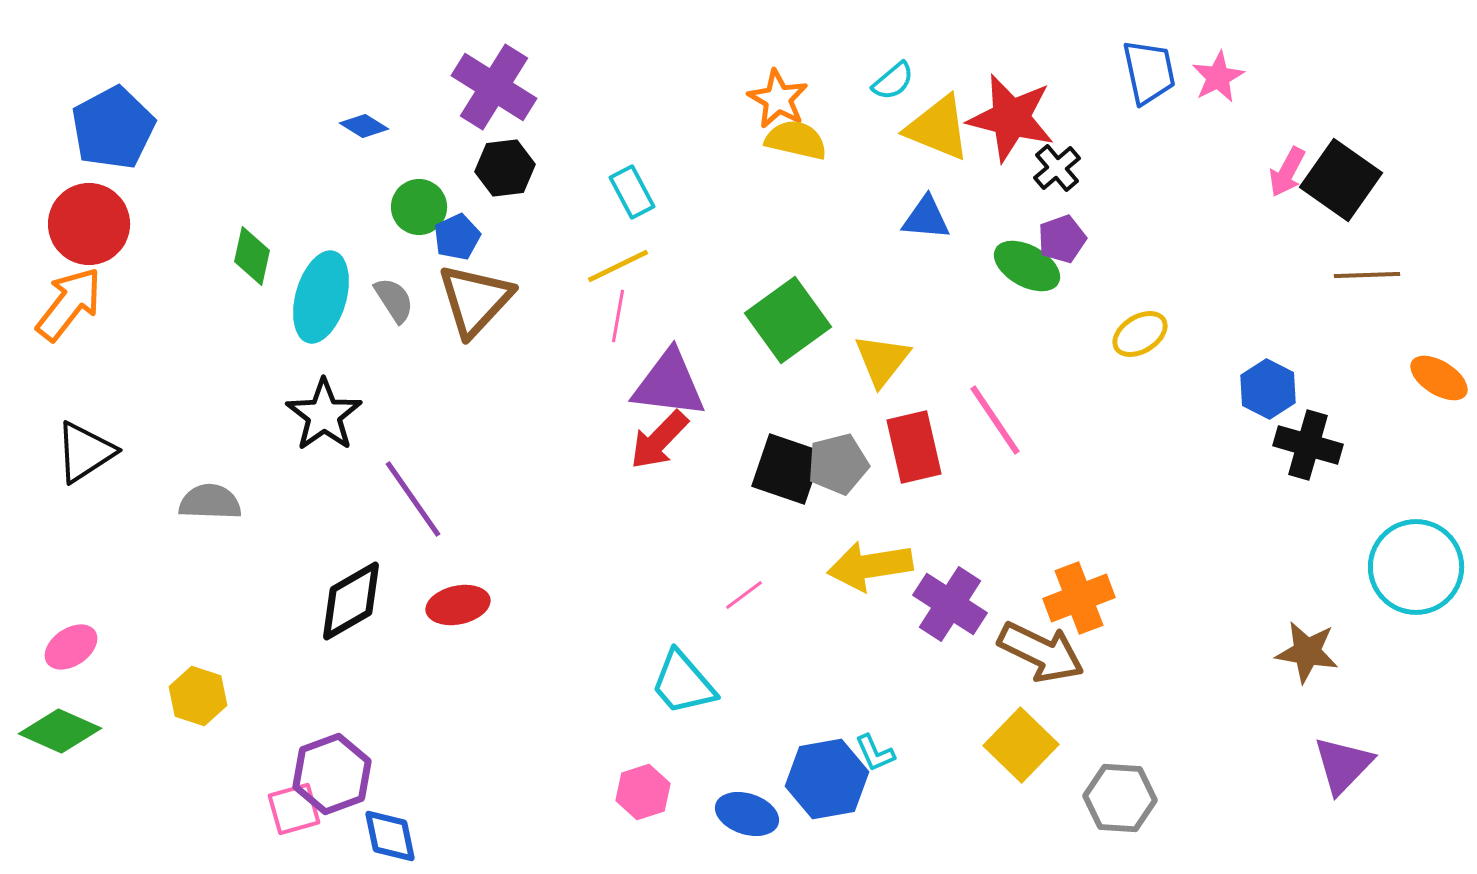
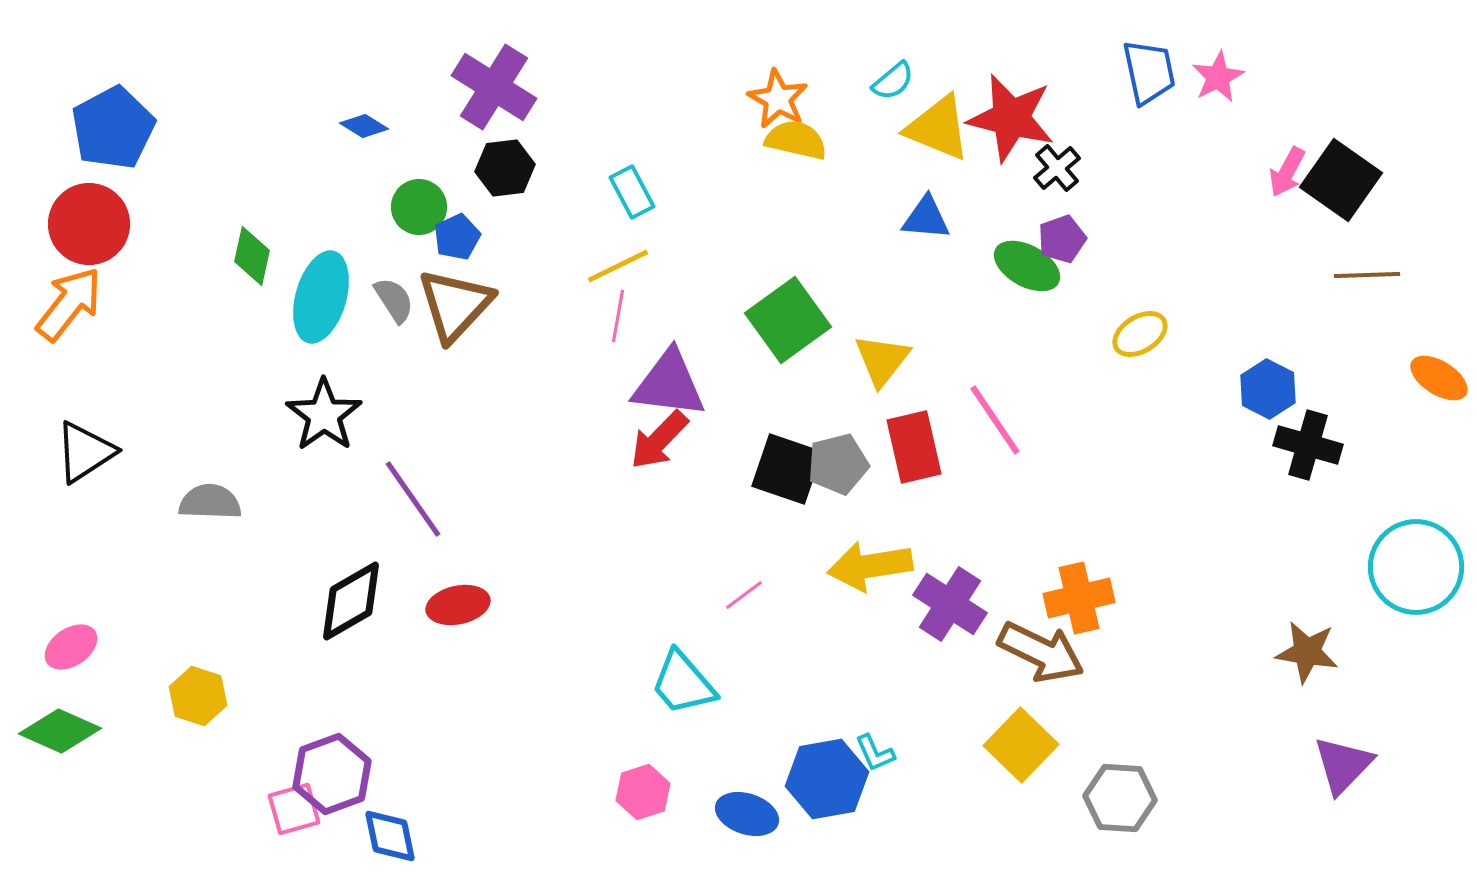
brown triangle at (475, 300): moved 20 px left, 5 px down
orange cross at (1079, 598): rotated 8 degrees clockwise
